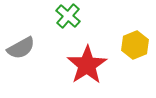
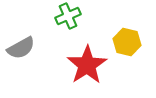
green cross: rotated 25 degrees clockwise
yellow hexagon: moved 8 px left, 3 px up; rotated 24 degrees counterclockwise
